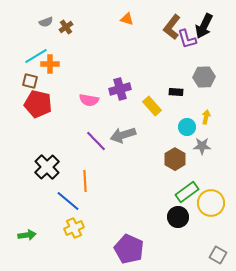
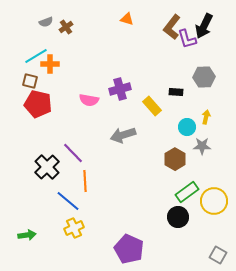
purple line: moved 23 px left, 12 px down
yellow circle: moved 3 px right, 2 px up
